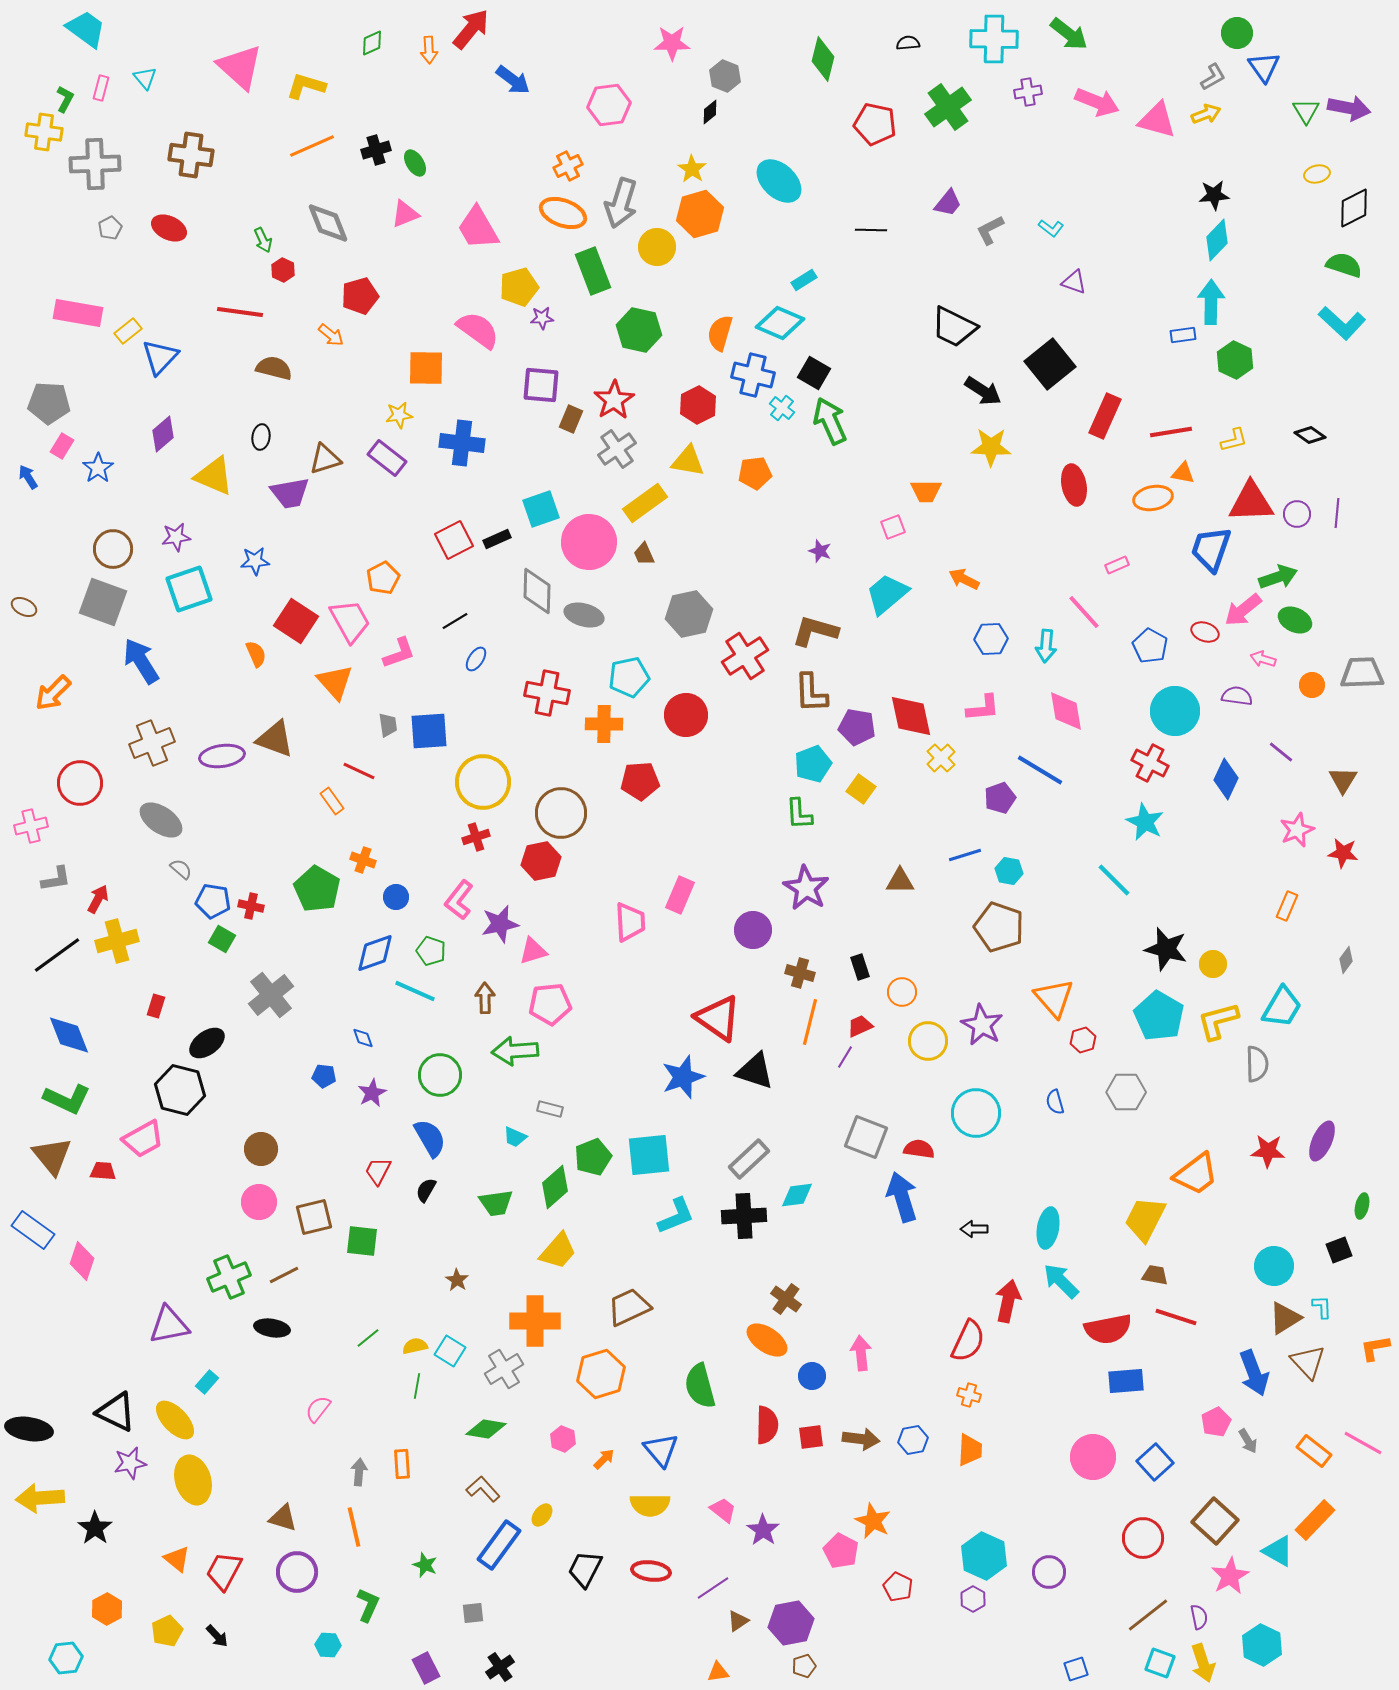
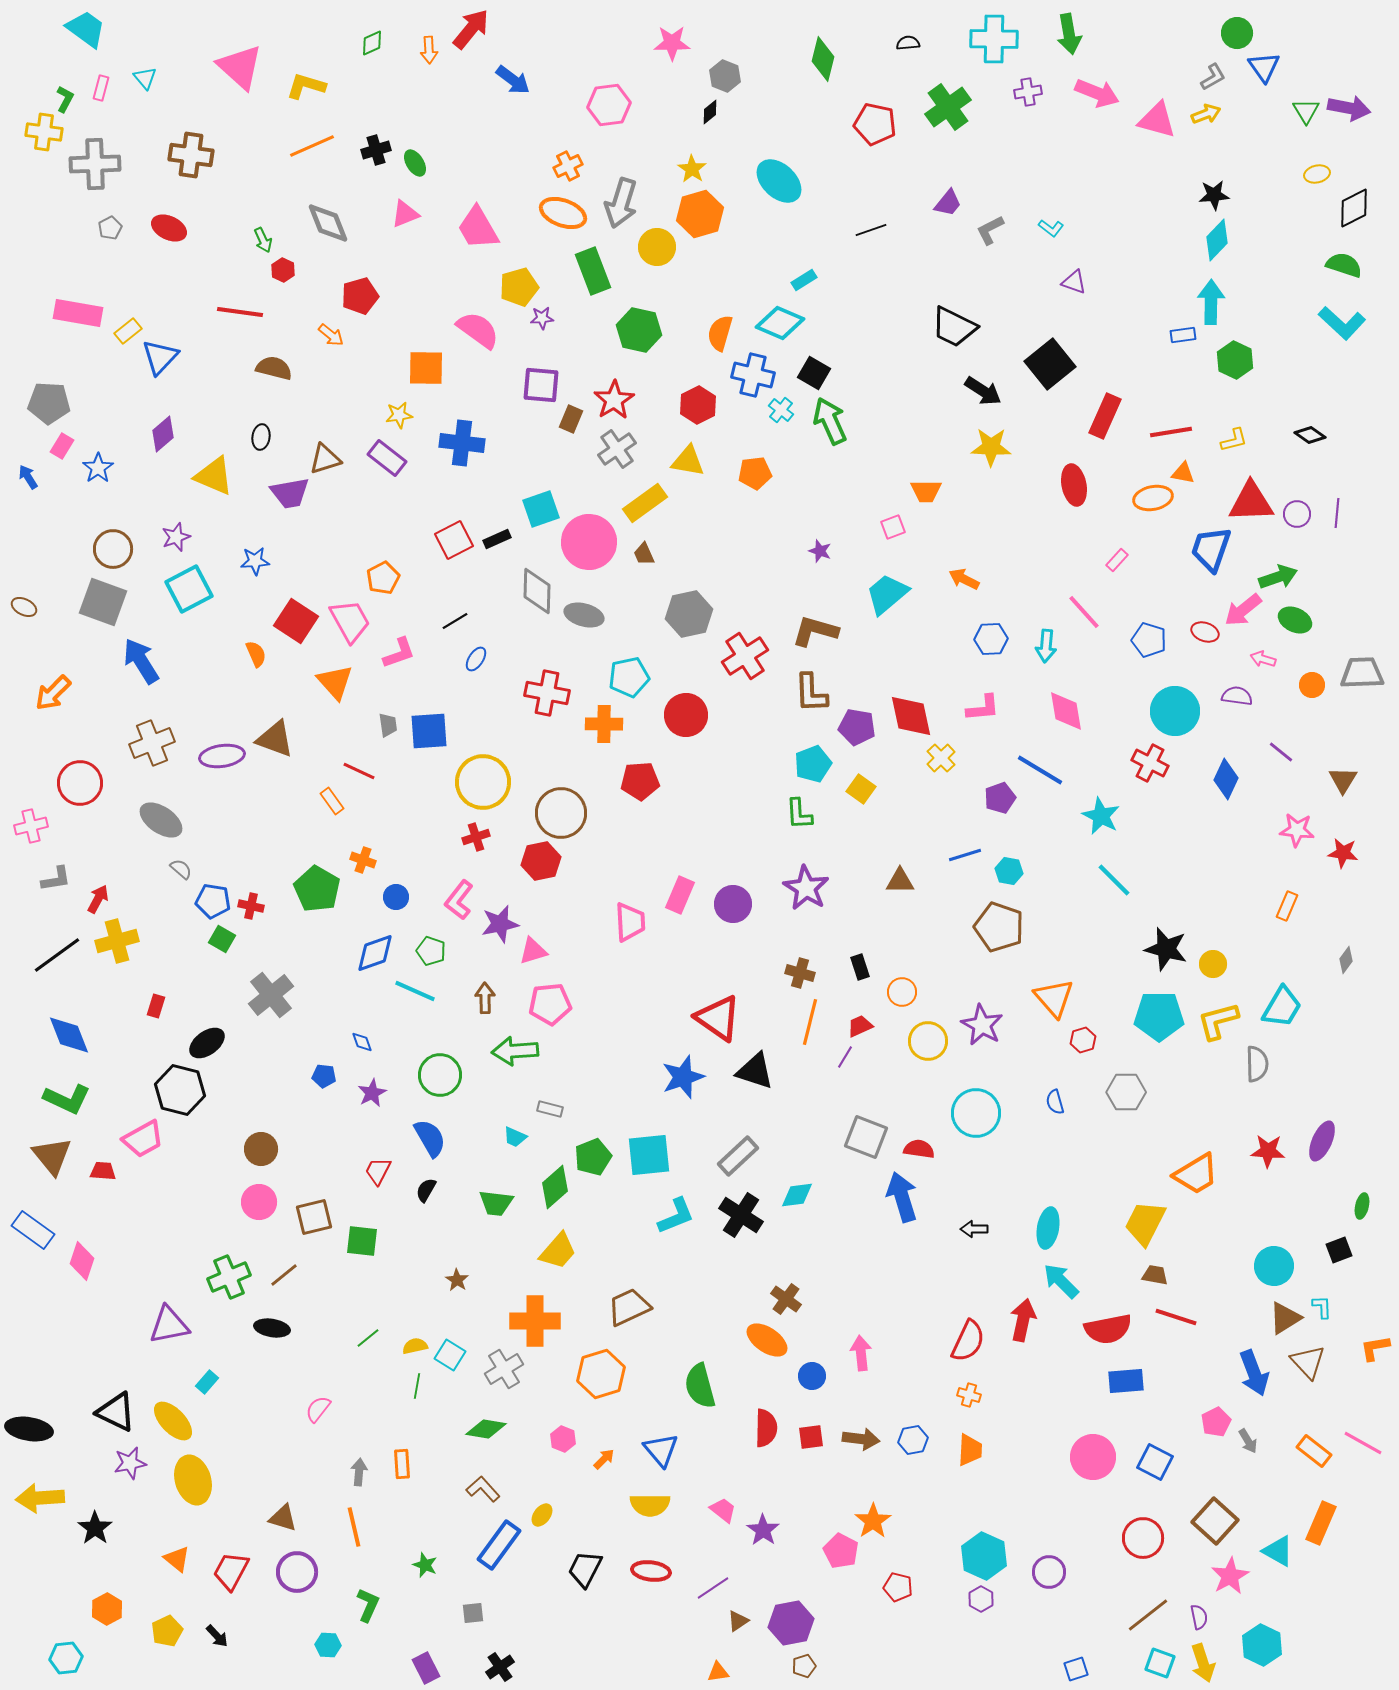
green arrow at (1069, 34): rotated 42 degrees clockwise
pink arrow at (1097, 102): moved 9 px up
black line at (871, 230): rotated 20 degrees counterclockwise
cyan cross at (782, 408): moved 1 px left, 2 px down
purple star at (176, 537): rotated 12 degrees counterclockwise
pink rectangle at (1117, 565): moved 5 px up; rotated 25 degrees counterclockwise
cyan square at (189, 589): rotated 9 degrees counterclockwise
blue pentagon at (1150, 646): moved 1 px left, 6 px up; rotated 12 degrees counterclockwise
cyan star at (1145, 822): moved 44 px left, 6 px up
pink star at (1297, 830): rotated 28 degrees clockwise
purple circle at (753, 930): moved 20 px left, 26 px up
cyan pentagon at (1159, 1016): rotated 30 degrees counterclockwise
blue diamond at (363, 1038): moved 1 px left, 4 px down
gray rectangle at (749, 1159): moved 11 px left, 3 px up
orange trapezoid at (1196, 1174): rotated 6 degrees clockwise
green trapezoid at (496, 1203): rotated 15 degrees clockwise
black cross at (744, 1216): moved 3 px left, 1 px up; rotated 36 degrees clockwise
yellow trapezoid at (1145, 1219): moved 4 px down
brown line at (284, 1275): rotated 12 degrees counterclockwise
red arrow at (1008, 1301): moved 15 px right, 19 px down
cyan square at (450, 1351): moved 4 px down
yellow ellipse at (175, 1420): moved 2 px left, 1 px down
red semicircle at (767, 1425): moved 1 px left, 3 px down
blue square at (1155, 1462): rotated 21 degrees counterclockwise
orange rectangle at (1315, 1520): moved 6 px right, 3 px down; rotated 21 degrees counterclockwise
orange star at (873, 1521): rotated 12 degrees clockwise
red trapezoid at (224, 1571): moved 7 px right
red pentagon at (898, 1587): rotated 12 degrees counterclockwise
purple hexagon at (973, 1599): moved 8 px right
